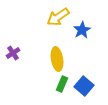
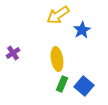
yellow arrow: moved 2 px up
